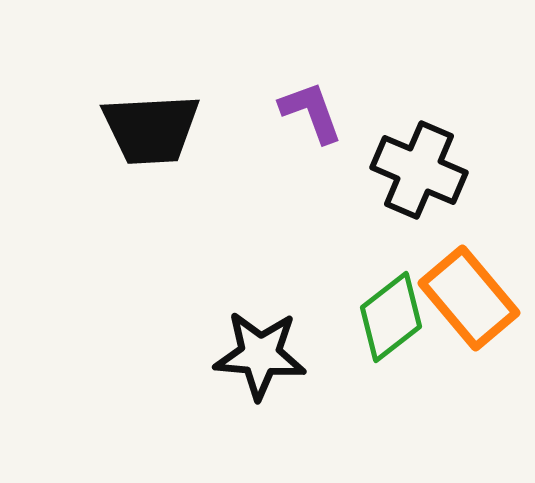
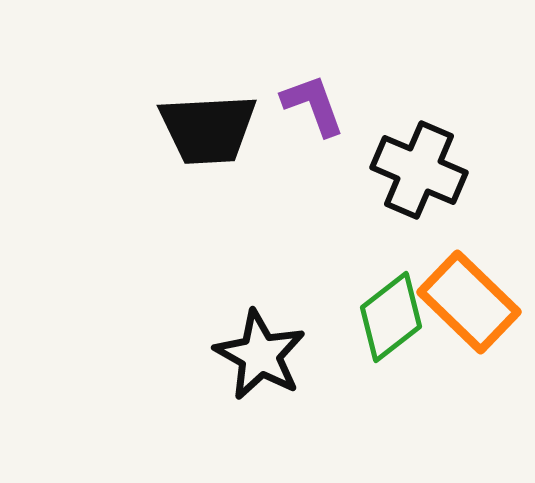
purple L-shape: moved 2 px right, 7 px up
black trapezoid: moved 57 px right
orange rectangle: moved 4 px down; rotated 6 degrees counterclockwise
black star: rotated 24 degrees clockwise
